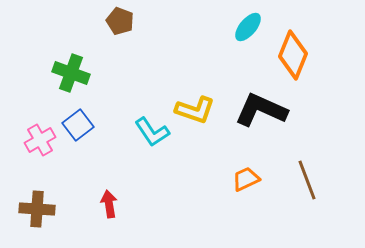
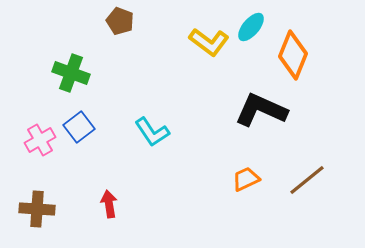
cyan ellipse: moved 3 px right
yellow L-shape: moved 14 px right, 68 px up; rotated 18 degrees clockwise
blue square: moved 1 px right, 2 px down
brown line: rotated 72 degrees clockwise
